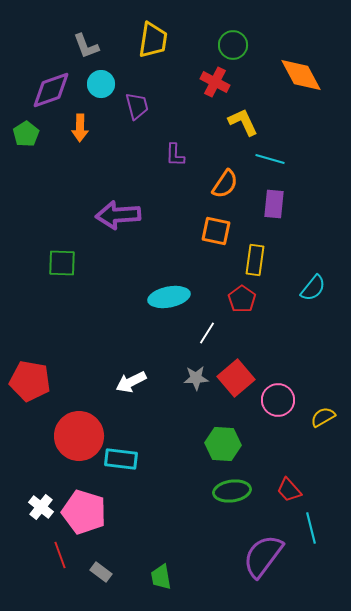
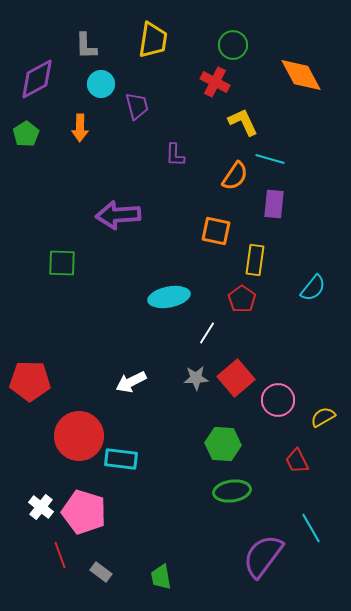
gray L-shape at (86, 46): rotated 20 degrees clockwise
purple diamond at (51, 90): moved 14 px left, 11 px up; rotated 9 degrees counterclockwise
orange semicircle at (225, 184): moved 10 px right, 8 px up
red pentagon at (30, 381): rotated 9 degrees counterclockwise
red trapezoid at (289, 490): moved 8 px right, 29 px up; rotated 16 degrees clockwise
cyan line at (311, 528): rotated 16 degrees counterclockwise
